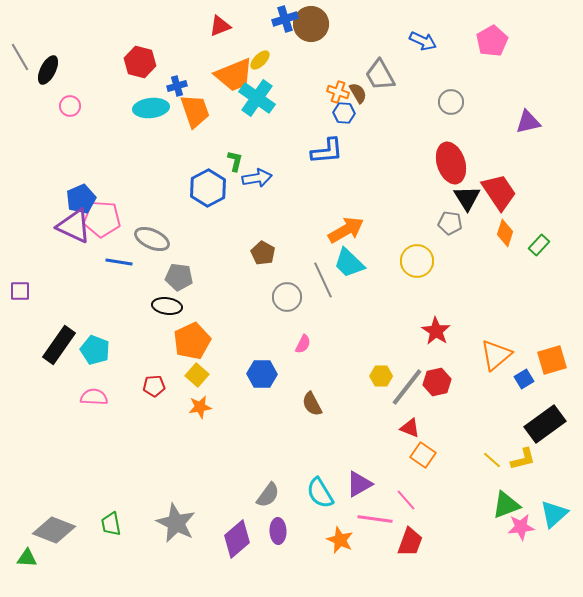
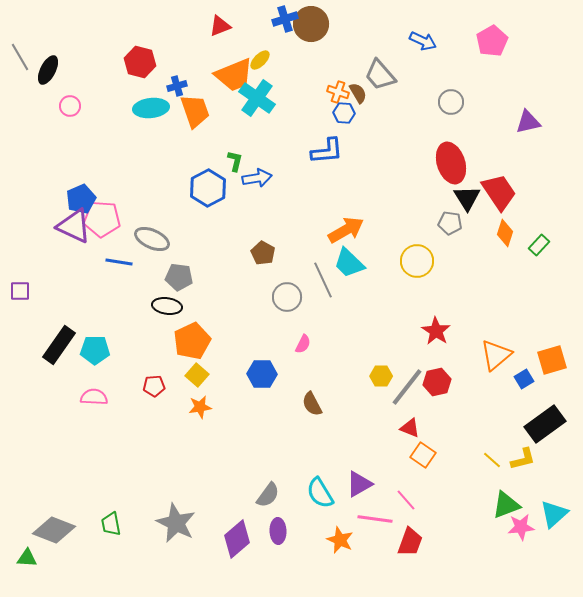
gray trapezoid at (380, 75): rotated 12 degrees counterclockwise
cyan pentagon at (95, 350): rotated 20 degrees counterclockwise
